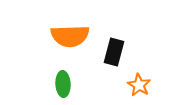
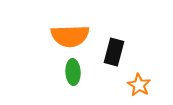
green ellipse: moved 10 px right, 12 px up
